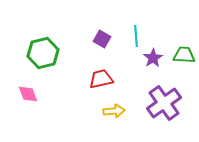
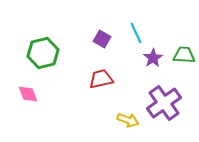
cyan line: moved 3 px up; rotated 20 degrees counterclockwise
yellow arrow: moved 14 px right, 9 px down; rotated 25 degrees clockwise
